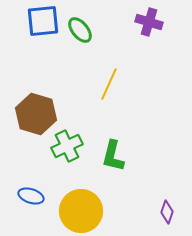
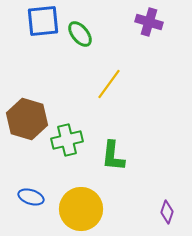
green ellipse: moved 4 px down
yellow line: rotated 12 degrees clockwise
brown hexagon: moved 9 px left, 5 px down
green cross: moved 6 px up; rotated 12 degrees clockwise
green L-shape: rotated 8 degrees counterclockwise
blue ellipse: moved 1 px down
yellow circle: moved 2 px up
